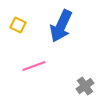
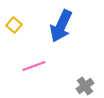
yellow square: moved 4 px left; rotated 14 degrees clockwise
